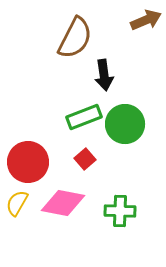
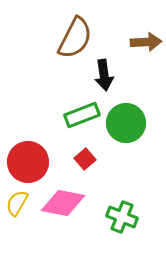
brown arrow: moved 22 px down; rotated 20 degrees clockwise
green rectangle: moved 2 px left, 2 px up
green circle: moved 1 px right, 1 px up
green cross: moved 2 px right, 6 px down; rotated 20 degrees clockwise
